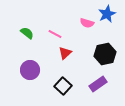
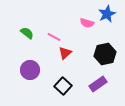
pink line: moved 1 px left, 3 px down
